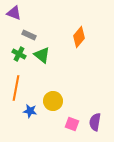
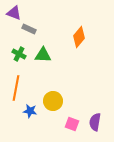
gray rectangle: moved 6 px up
green triangle: moved 1 px right; rotated 36 degrees counterclockwise
